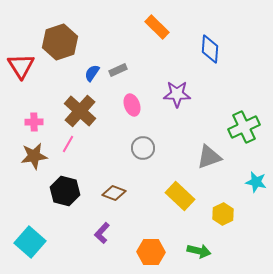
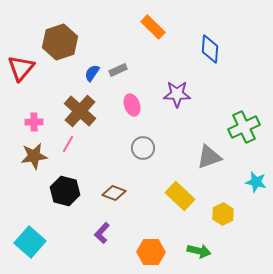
orange rectangle: moved 4 px left
red triangle: moved 2 px down; rotated 12 degrees clockwise
